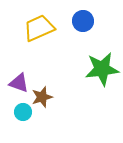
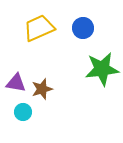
blue circle: moved 7 px down
purple triangle: moved 3 px left; rotated 10 degrees counterclockwise
brown star: moved 8 px up
